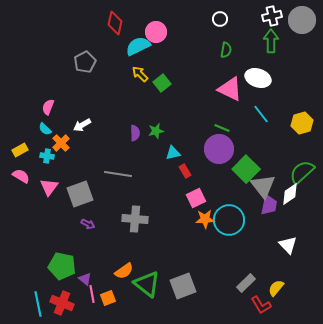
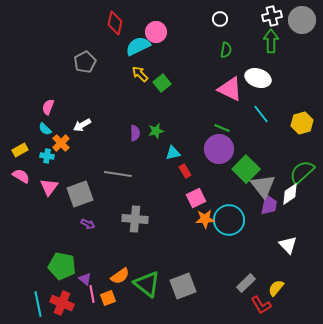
orange semicircle at (124, 271): moved 4 px left, 5 px down
